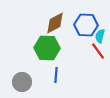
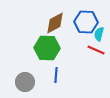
blue hexagon: moved 3 px up
cyan semicircle: moved 1 px left, 2 px up
red line: moved 2 px left, 1 px up; rotated 30 degrees counterclockwise
gray circle: moved 3 px right
